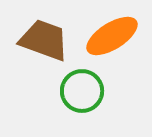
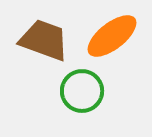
orange ellipse: rotated 6 degrees counterclockwise
